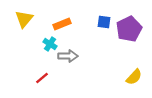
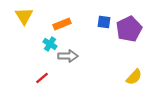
yellow triangle: moved 3 px up; rotated 12 degrees counterclockwise
